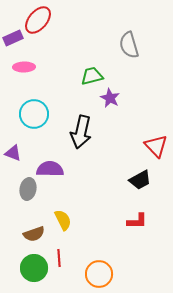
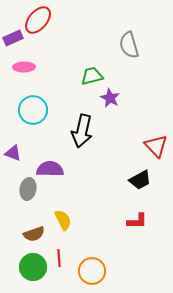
cyan circle: moved 1 px left, 4 px up
black arrow: moved 1 px right, 1 px up
green circle: moved 1 px left, 1 px up
orange circle: moved 7 px left, 3 px up
